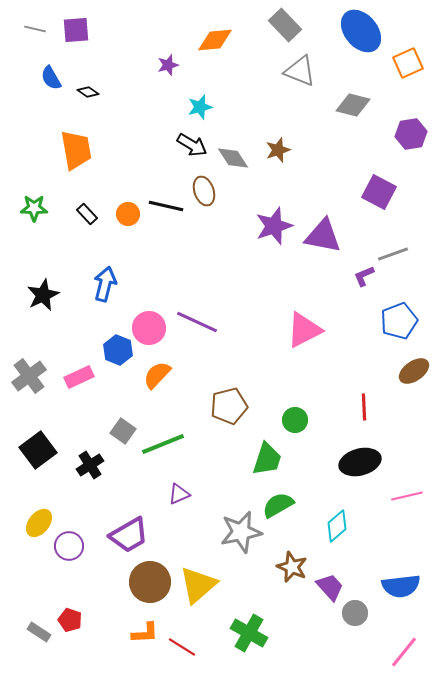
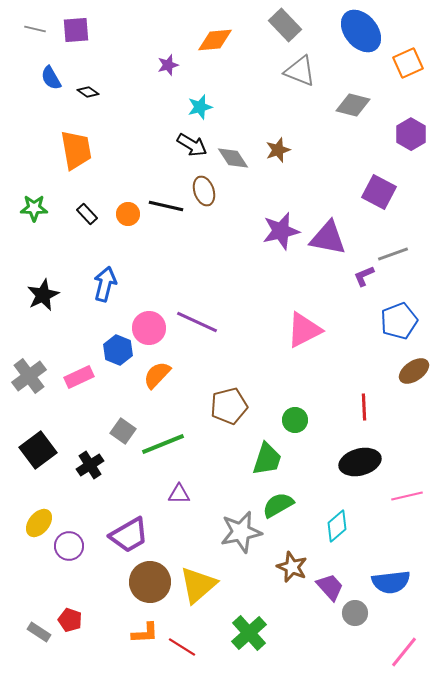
purple hexagon at (411, 134): rotated 20 degrees counterclockwise
purple star at (274, 226): moved 7 px right, 5 px down; rotated 6 degrees clockwise
purple triangle at (323, 236): moved 5 px right, 2 px down
purple triangle at (179, 494): rotated 25 degrees clockwise
blue semicircle at (401, 586): moved 10 px left, 4 px up
green cross at (249, 633): rotated 18 degrees clockwise
